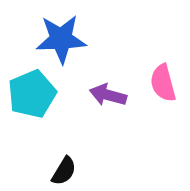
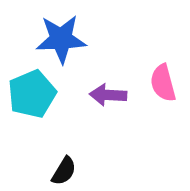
purple arrow: rotated 12 degrees counterclockwise
